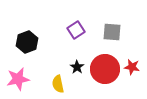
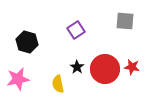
gray square: moved 13 px right, 11 px up
black hexagon: rotated 25 degrees counterclockwise
